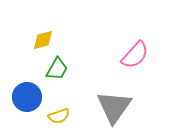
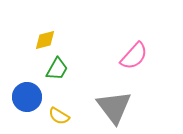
yellow diamond: moved 2 px right
pink semicircle: moved 1 px left, 1 px down
gray triangle: rotated 12 degrees counterclockwise
yellow semicircle: rotated 50 degrees clockwise
